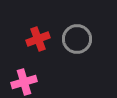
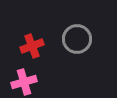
red cross: moved 6 px left, 7 px down
